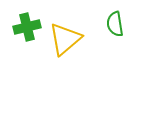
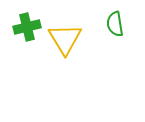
yellow triangle: rotated 21 degrees counterclockwise
